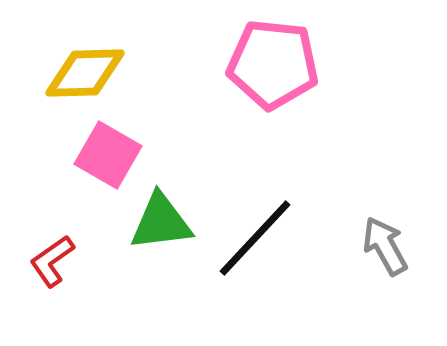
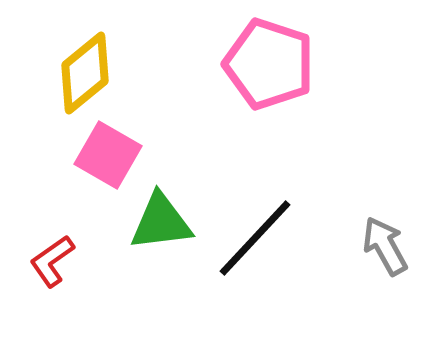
pink pentagon: moved 4 px left; rotated 12 degrees clockwise
yellow diamond: rotated 38 degrees counterclockwise
